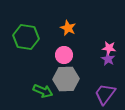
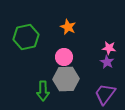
orange star: moved 1 px up
green hexagon: rotated 20 degrees counterclockwise
pink circle: moved 2 px down
purple star: moved 1 px left, 3 px down
green arrow: rotated 66 degrees clockwise
